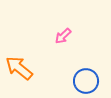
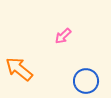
orange arrow: moved 1 px down
